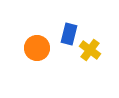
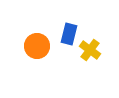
orange circle: moved 2 px up
